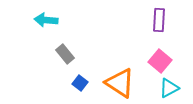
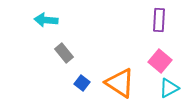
gray rectangle: moved 1 px left, 1 px up
blue square: moved 2 px right
